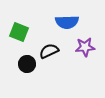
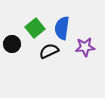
blue semicircle: moved 5 px left, 6 px down; rotated 100 degrees clockwise
green square: moved 16 px right, 4 px up; rotated 30 degrees clockwise
black circle: moved 15 px left, 20 px up
